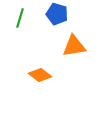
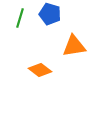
blue pentagon: moved 7 px left
orange diamond: moved 5 px up
